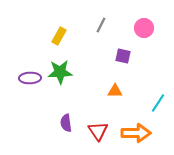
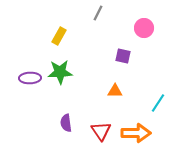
gray line: moved 3 px left, 12 px up
red triangle: moved 3 px right
